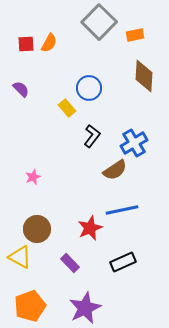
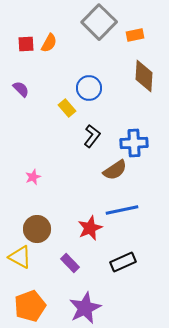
blue cross: rotated 28 degrees clockwise
